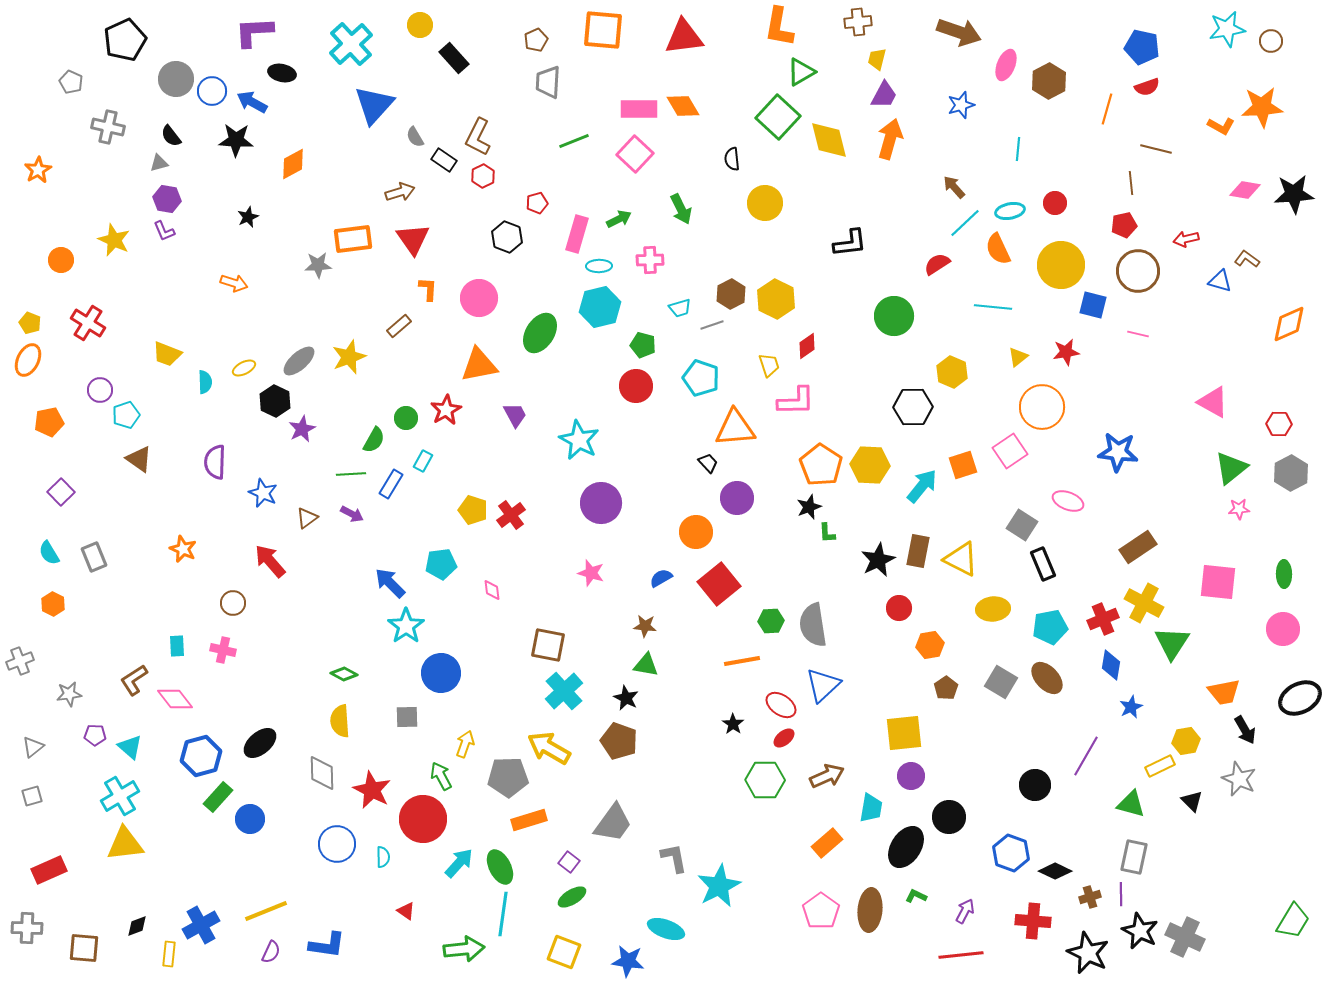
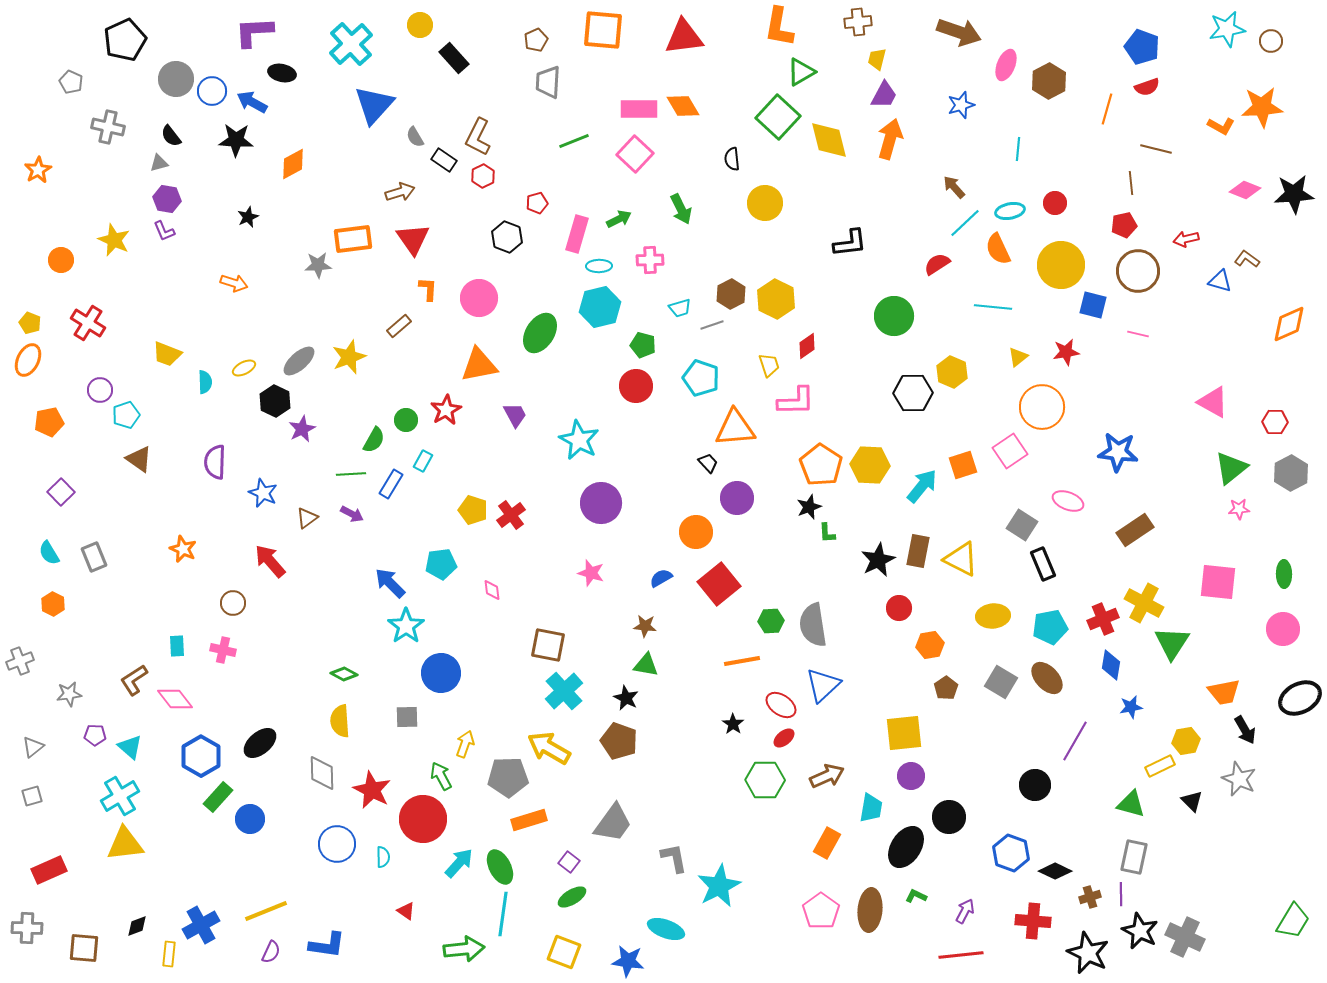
blue pentagon at (1142, 47): rotated 8 degrees clockwise
pink diamond at (1245, 190): rotated 12 degrees clockwise
black hexagon at (913, 407): moved 14 px up
green circle at (406, 418): moved 2 px down
red hexagon at (1279, 424): moved 4 px left, 2 px up
brown rectangle at (1138, 547): moved 3 px left, 17 px up
yellow ellipse at (993, 609): moved 7 px down
blue star at (1131, 707): rotated 15 degrees clockwise
blue hexagon at (201, 756): rotated 15 degrees counterclockwise
purple line at (1086, 756): moved 11 px left, 15 px up
orange rectangle at (827, 843): rotated 20 degrees counterclockwise
